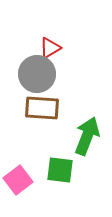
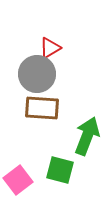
green square: rotated 8 degrees clockwise
